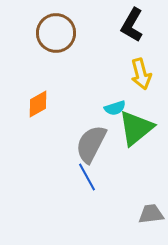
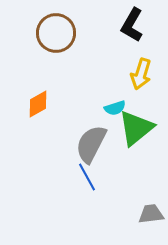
yellow arrow: rotated 32 degrees clockwise
